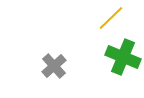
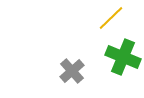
gray cross: moved 18 px right, 5 px down
